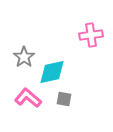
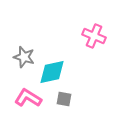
pink cross: moved 3 px right, 1 px down; rotated 30 degrees clockwise
gray star: rotated 20 degrees counterclockwise
pink L-shape: rotated 8 degrees counterclockwise
